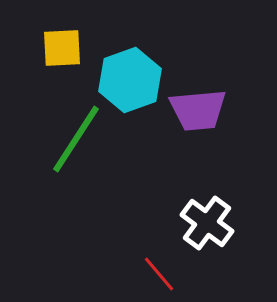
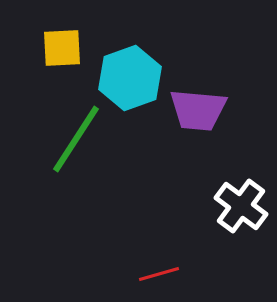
cyan hexagon: moved 2 px up
purple trapezoid: rotated 10 degrees clockwise
white cross: moved 34 px right, 17 px up
red line: rotated 66 degrees counterclockwise
